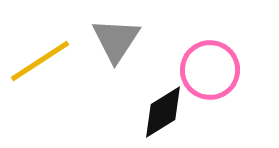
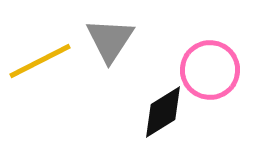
gray triangle: moved 6 px left
yellow line: rotated 6 degrees clockwise
